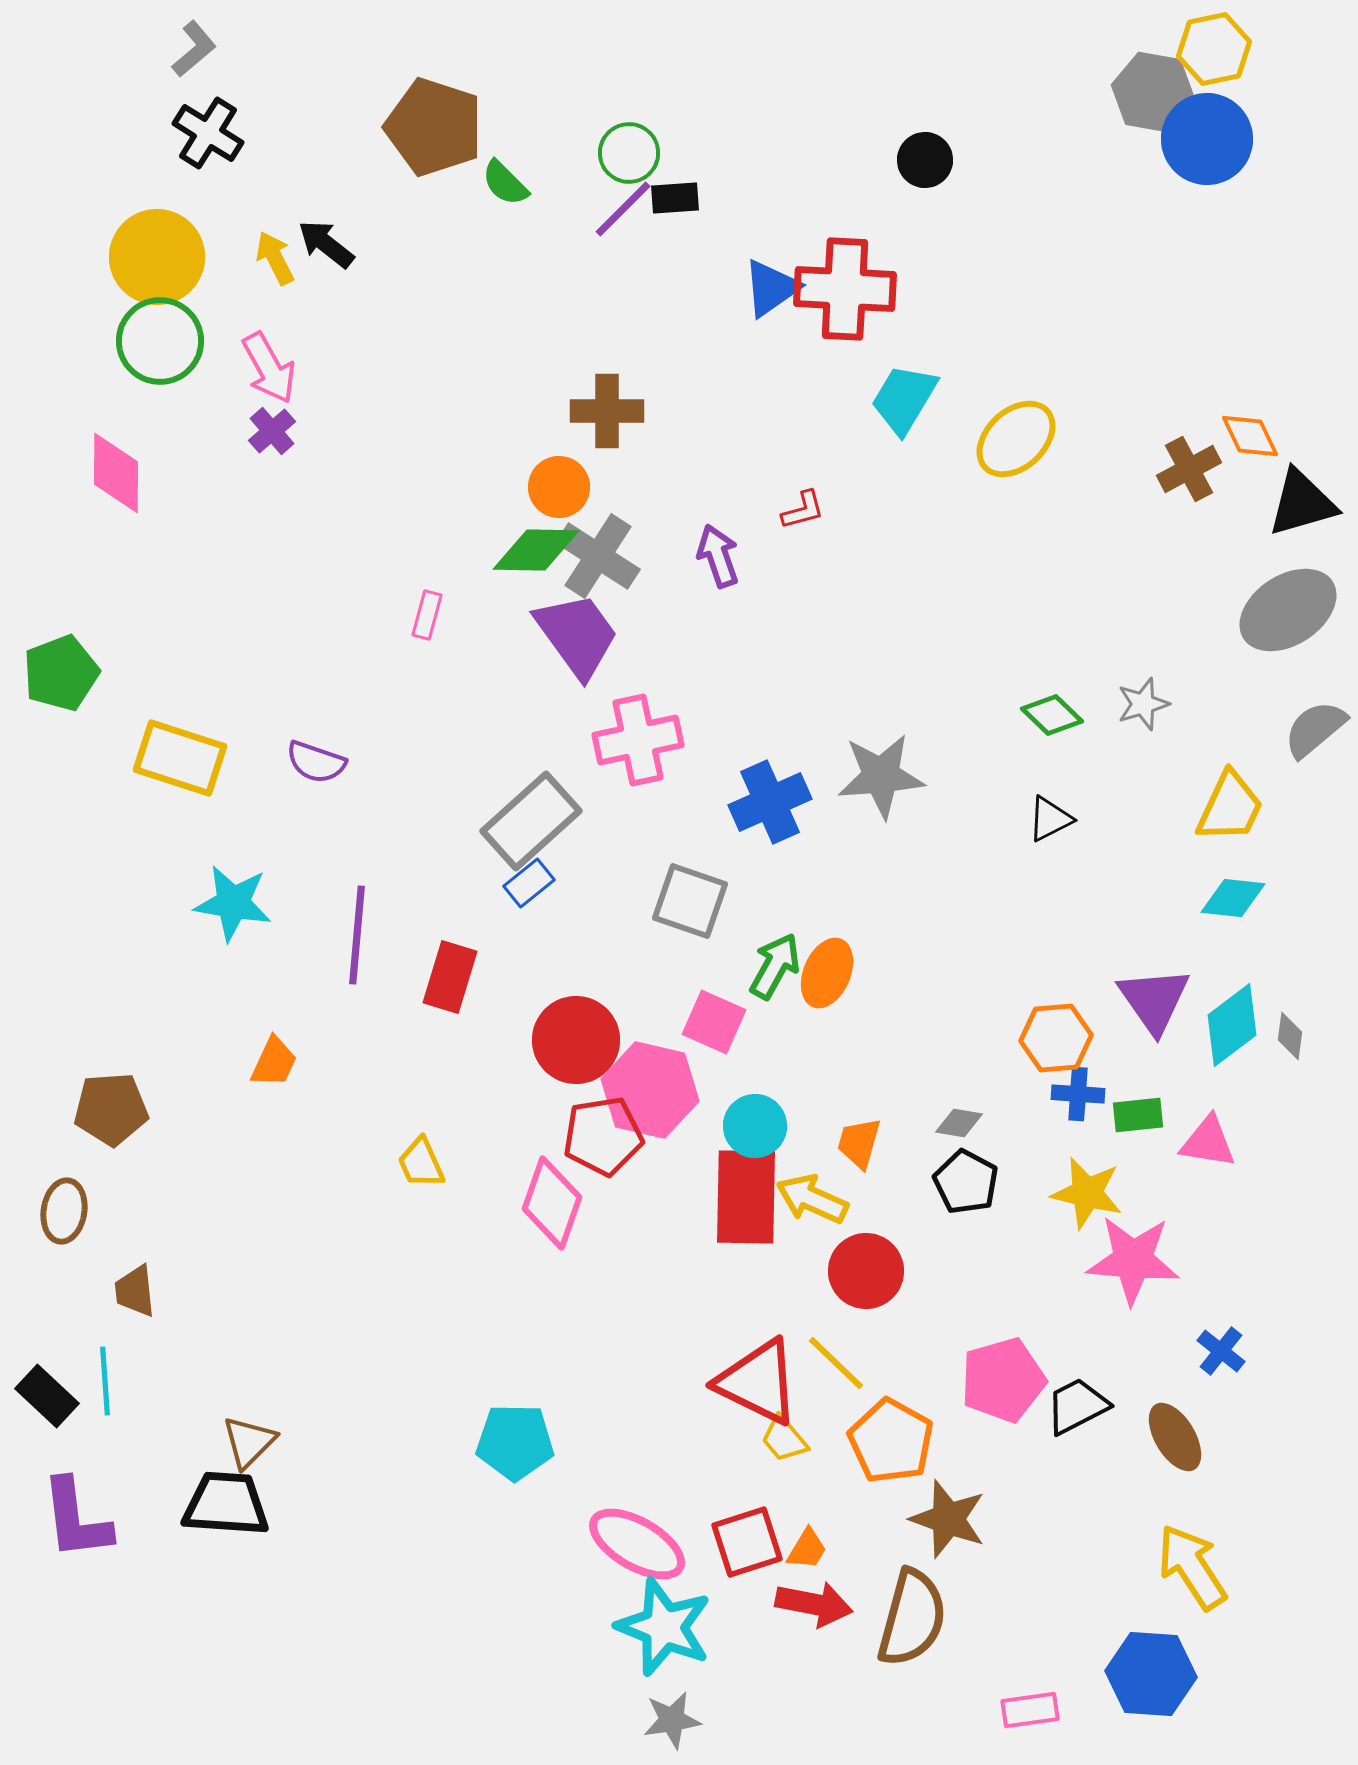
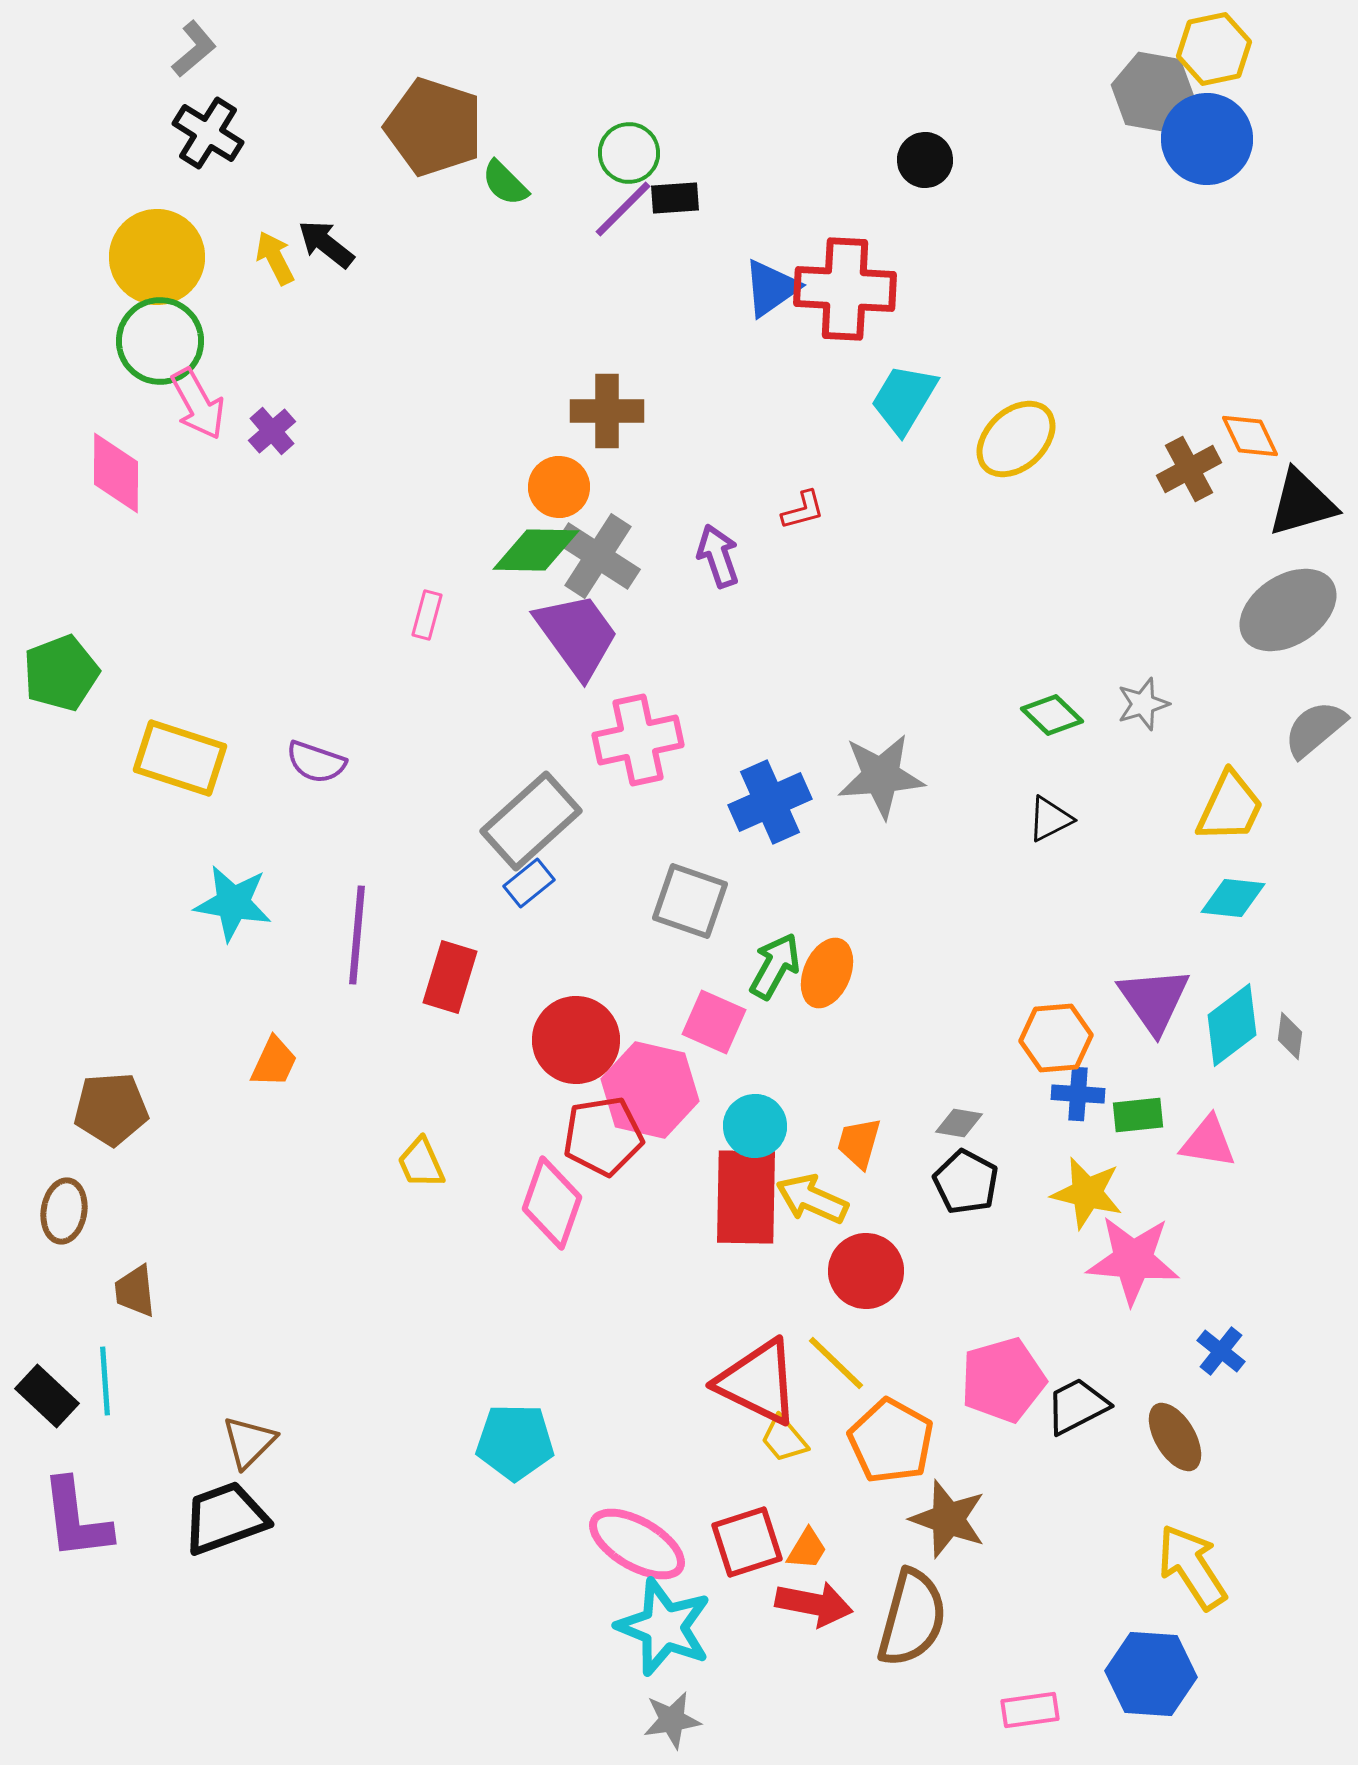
pink arrow at (269, 368): moved 71 px left, 36 px down
black trapezoid at (226, 1504): moved 1 px left, 14 px down; rotated 24 degrees counterclockwise
